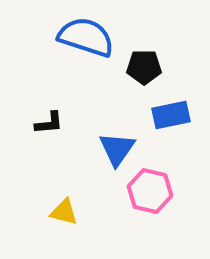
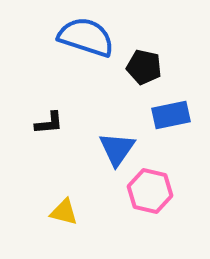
black pentagon: rotated 12 degrees clockwise
